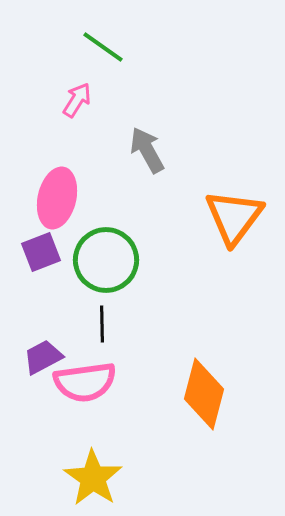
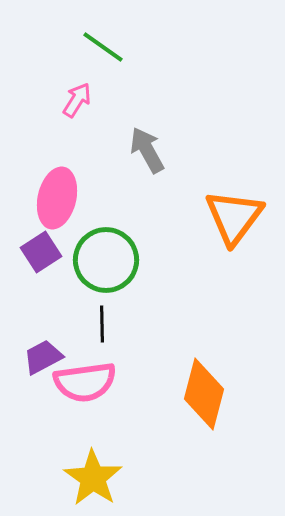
purple square: rotated 12 degrees counterclockwise
